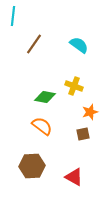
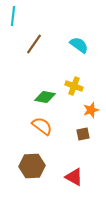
orange star: moved 1 px right, 2 px up
